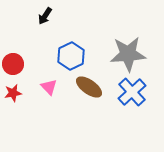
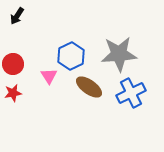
black arrow: moved 28 px left
gray star: moved 9 px left
pink triangle: moved 11 px up; rotated 12 degrees clockwise
blue cross: moved 1 px left, 1 px down; rotated 16 degrees clockwise
